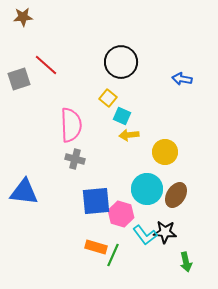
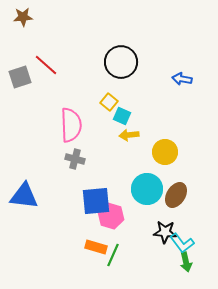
gray square: moved 1 px right, 2 px up
yellow square: moved 1 px right, 4 px down
blue triangle: moved 4 px down
pink hexagon: moved 10 px left, 2 px down
cyan L-shape: moved 37 px right, 8 px down
